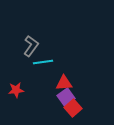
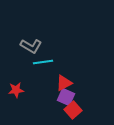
gray L-shape: rotated 85 degrees clockwise
red triangle: rotated 24 degrees counterclockwise
purple square: rotated 30 degrees counterclockwise
red square: moved 2 px down
